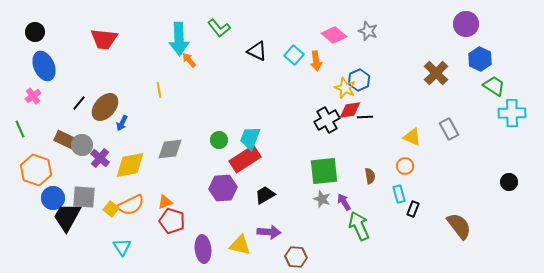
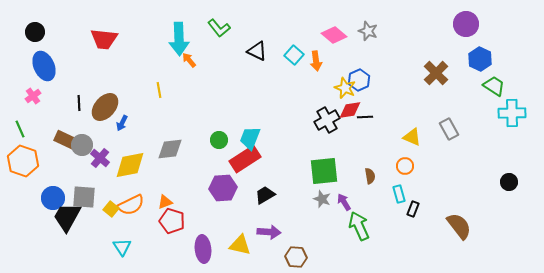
black line at (79, 103): rotated 42 degrees counterclockwise
orange hexagon at (36, 170): moved 13 px left, 9 px up
